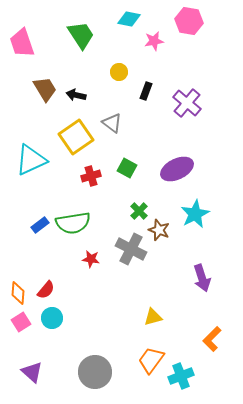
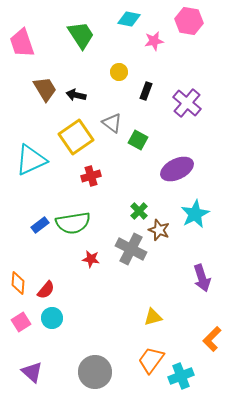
green square: moved 11 px right, 28 px up
orange diamond: moved 10 px up
